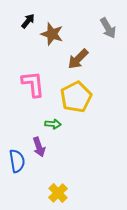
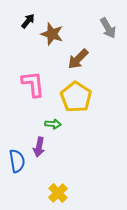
yellow pentagon: rotated 12 degrees counterclockwise
purple arrow: rotated 30 degrees clockwise
